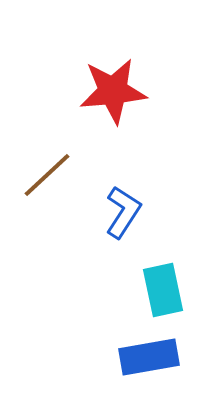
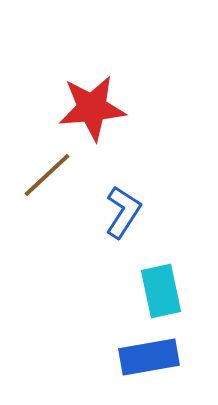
red star: moved 21 px left, 17 px down
cyan rectangle: moved 2 px left, 1 px down
